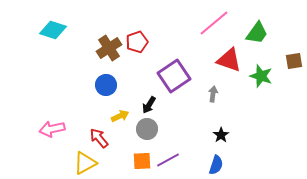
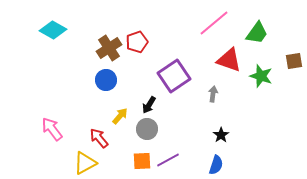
cyan diamond: rotated 12 degrees clockwise
blue circle: moved 5 px up
yellow arrow: rotated 24 degrees counterclockwise
pink arrow: rotated 65 degrees clockwise
